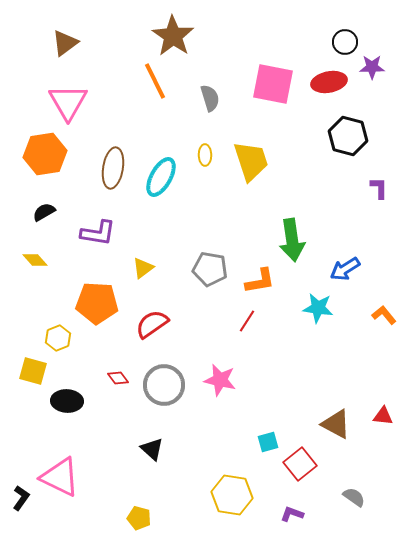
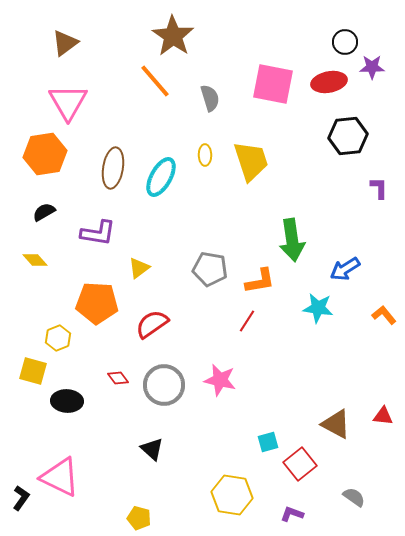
orange line at (155, 81): rotated 15 degrees counterclockwise
black hexagon at (348, 136): rotated 21 degrees counterclockwise
yellow triangle at (143, 268): moved 4 px left
